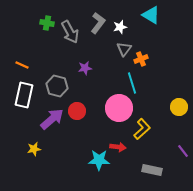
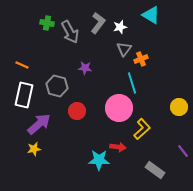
purple star: rotated 16 degrees clockwise
purple arrow: moved 13 px left, 5 px down
gray rectangle: moved 3 px right; rotated 24 degrees clockwise
